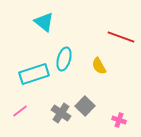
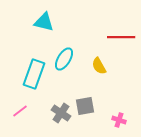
cyan triangle: rotated 25 degrees counterclockwise
red line: rotated 20 degrees counterclockwise
cyan ellipse: rotated 15 degrees clockwise
cyan rectangle: rotated 52 degrees counterclockwise
gray square: rotated 36 degrees clockwise
